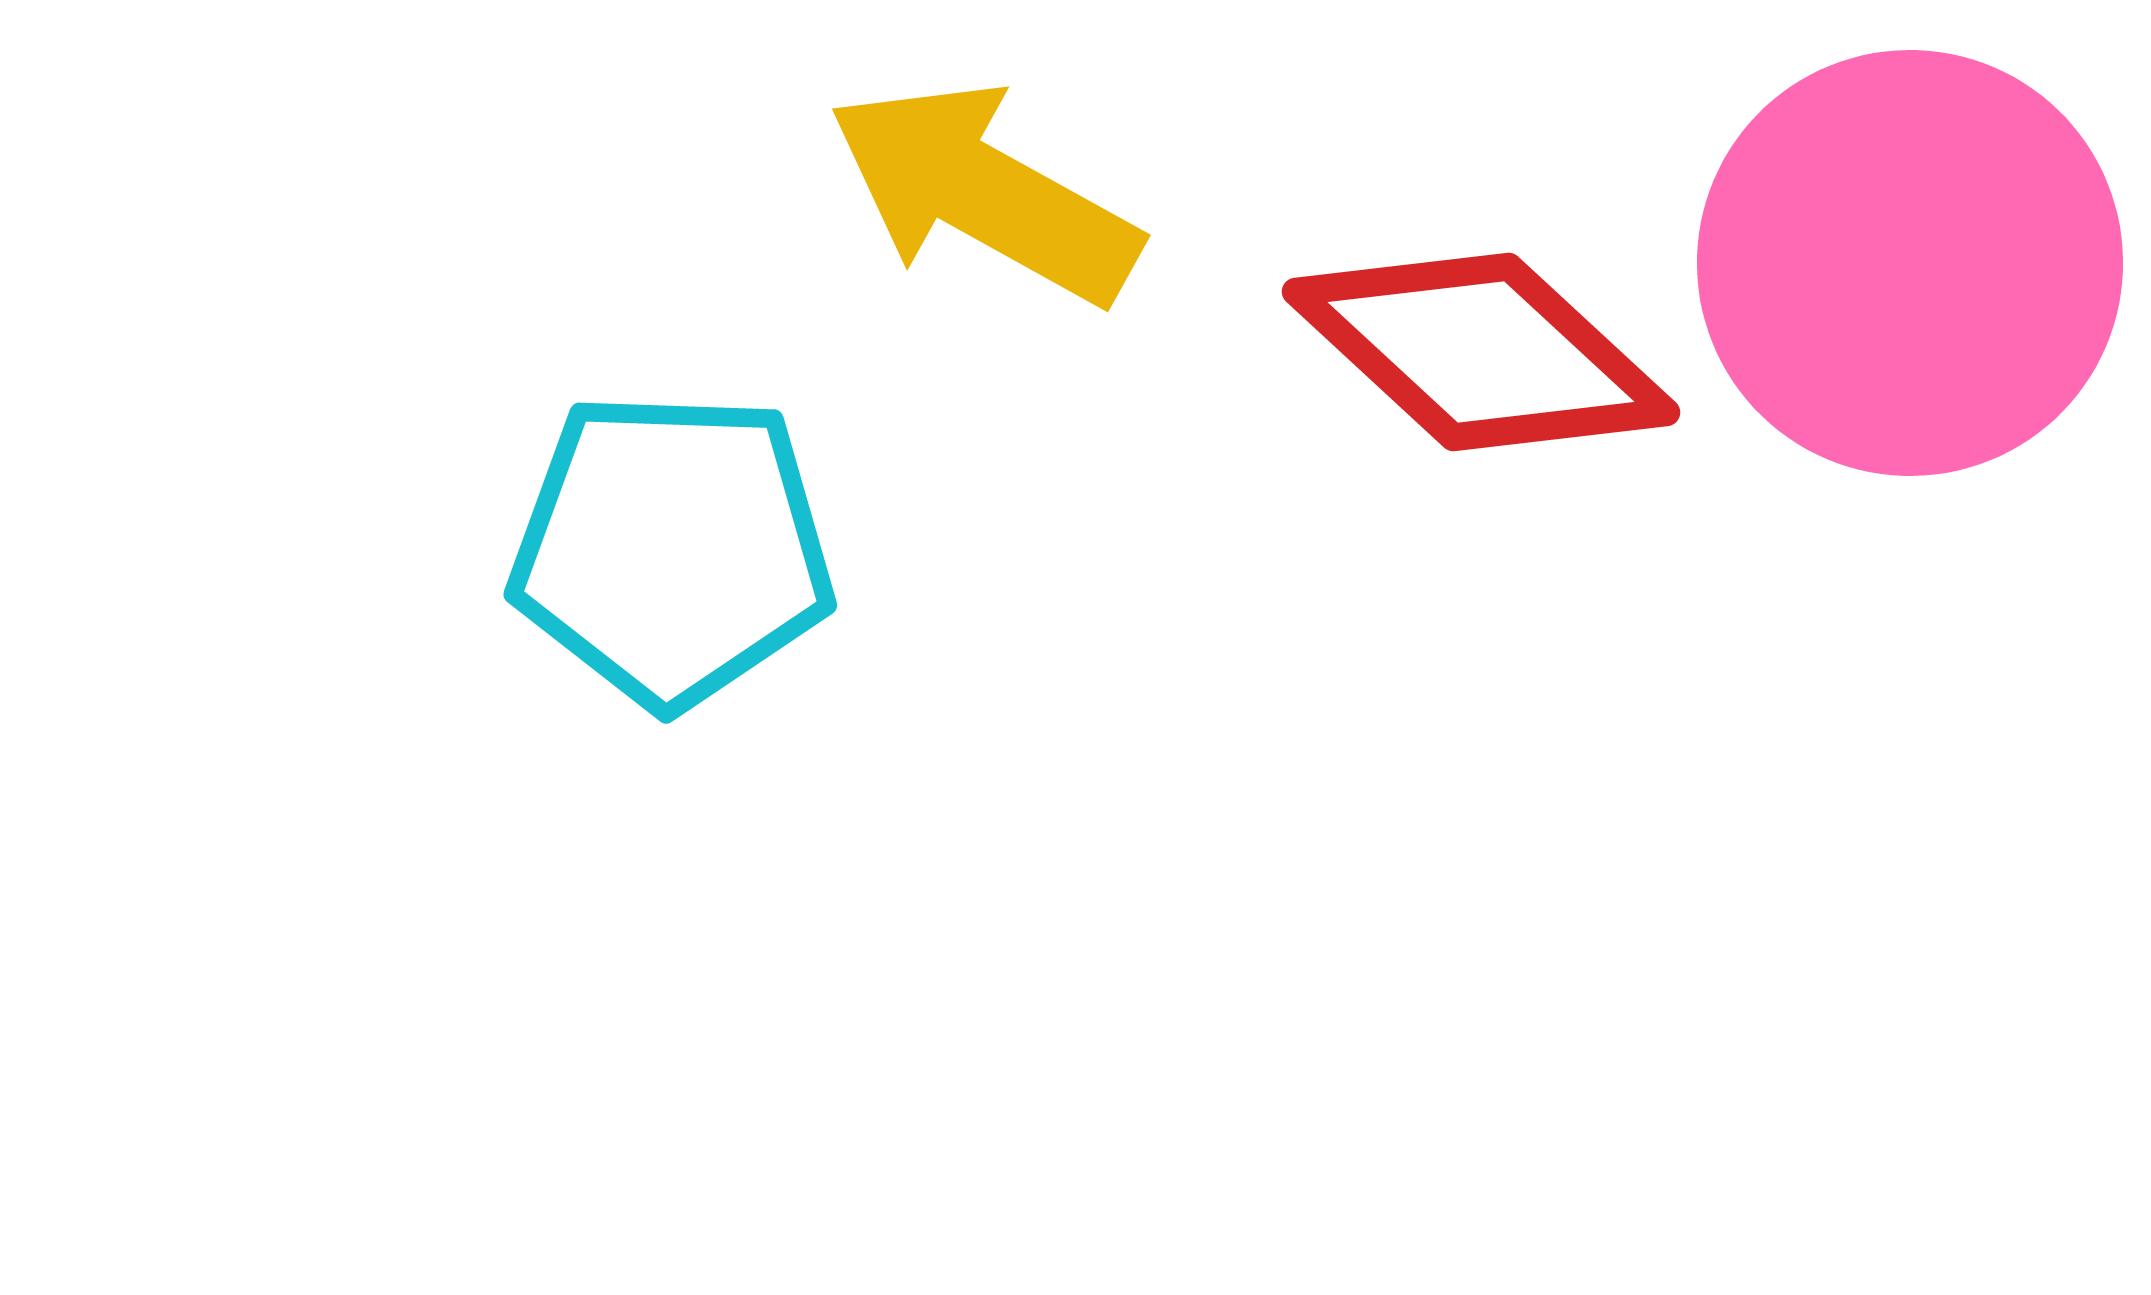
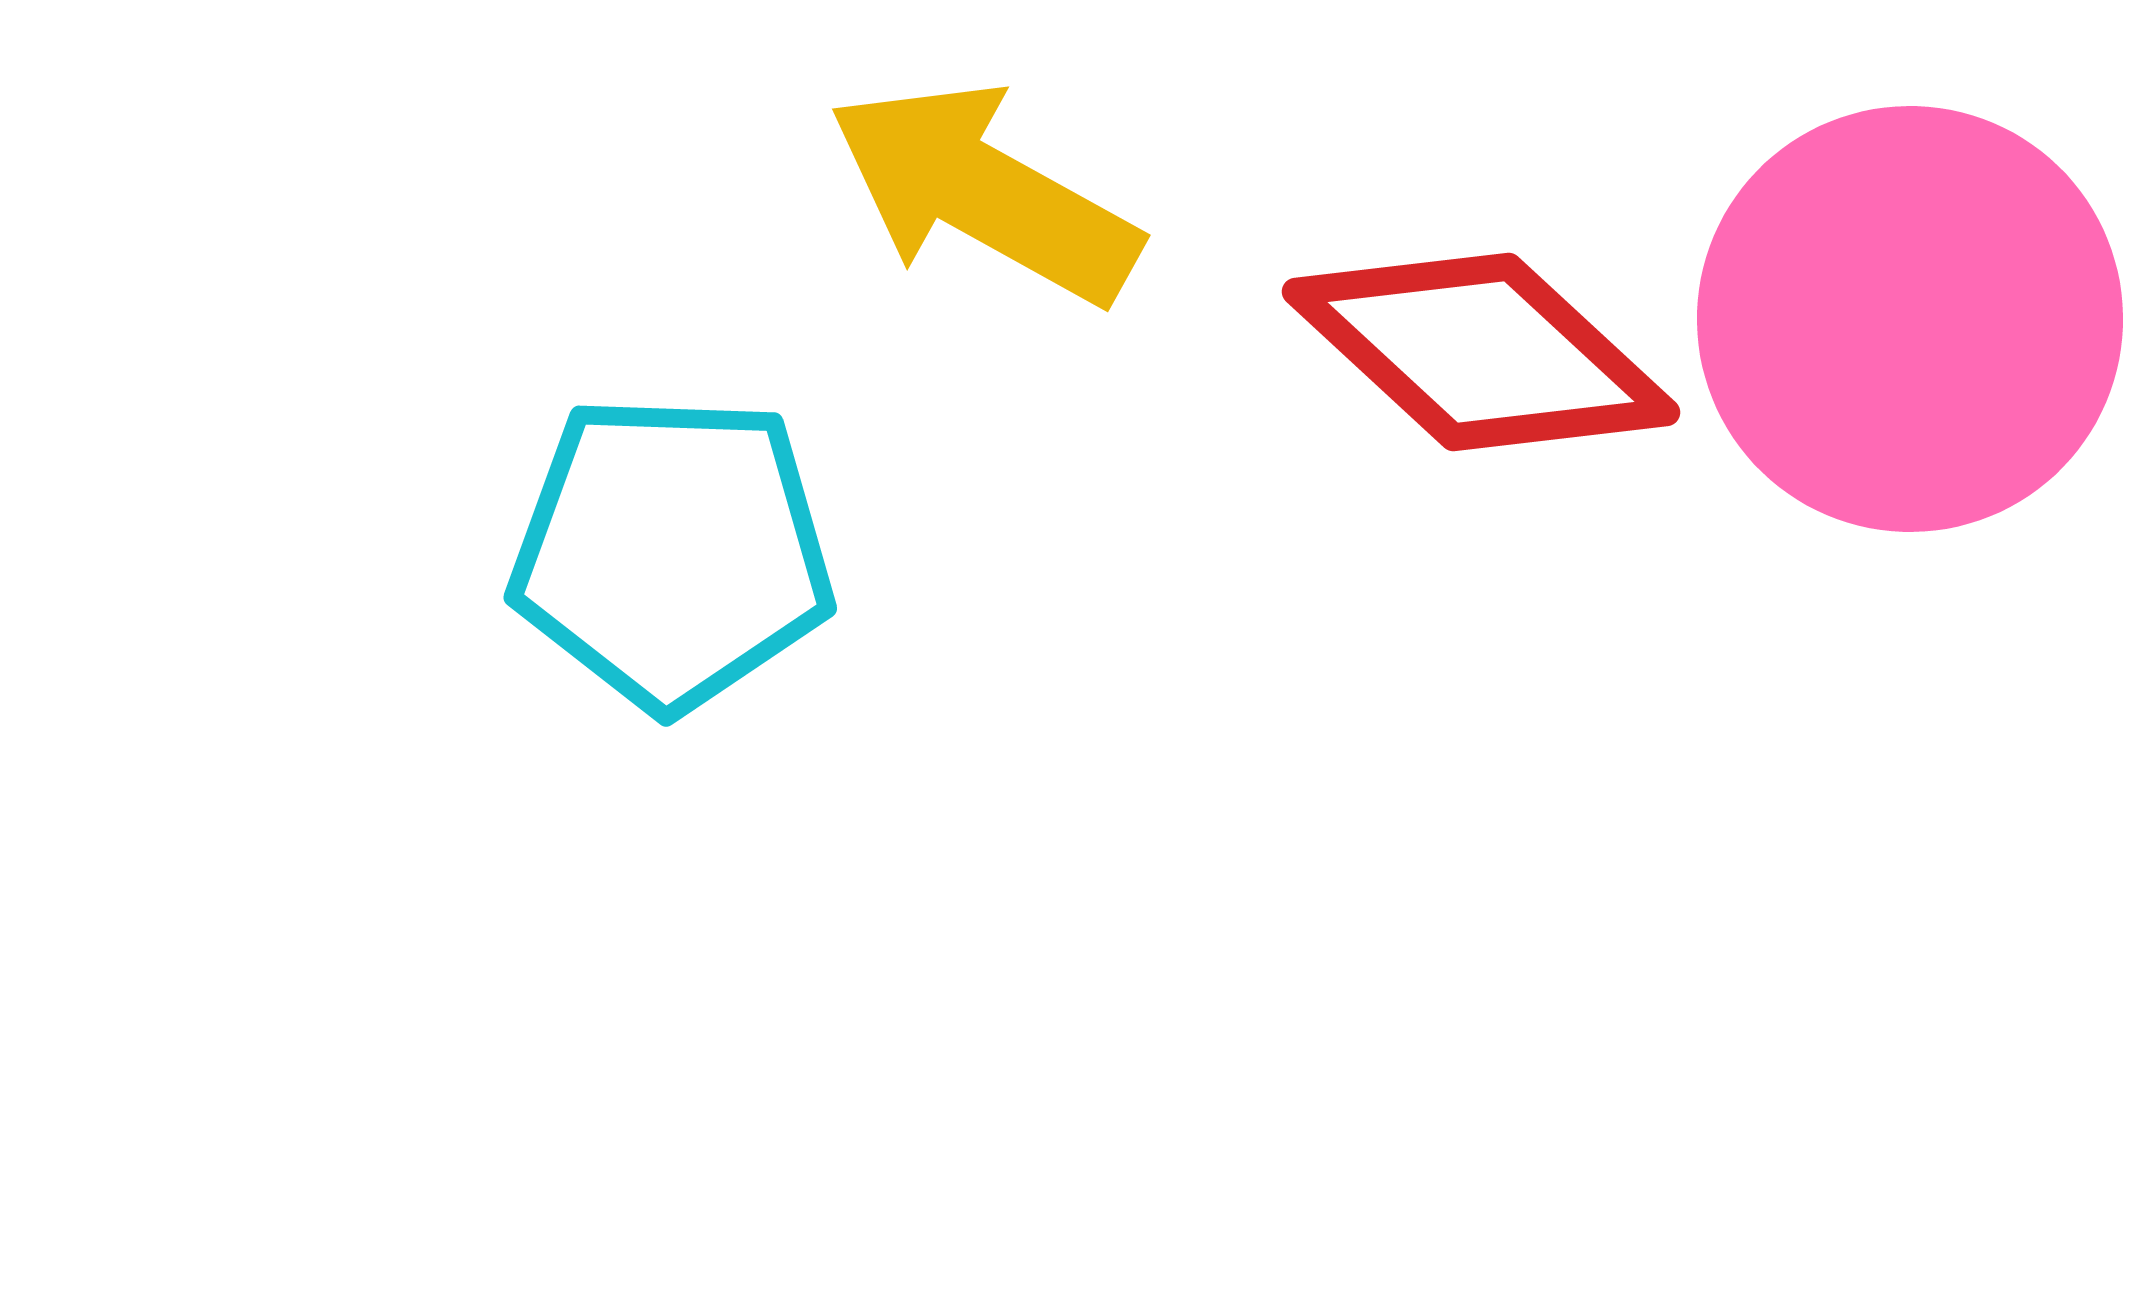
pink circle: moved 56 px down
cyan pentagon: moved 3 px down
